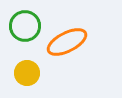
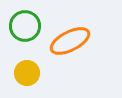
orange ellipse: moved 3 px right, 1 px up
